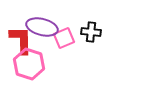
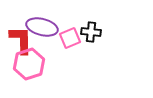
pink square: moved 6 px right
pink hexagon: rotated 24 degrees clockwise
